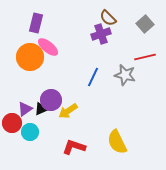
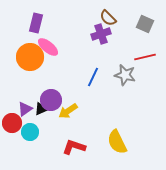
gray square: rotated 24 degrees counterclockwise
